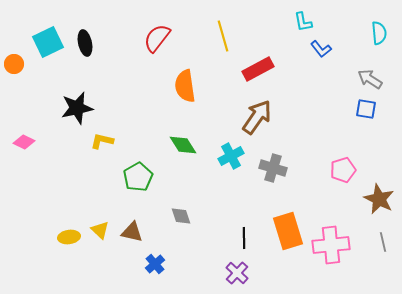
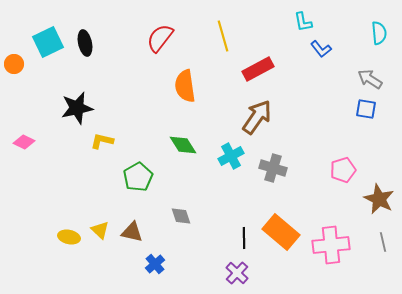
red semicircle: moved 3 px right
orange rectangle: moved 7 px left, 1 px down; rotated 33 degrees counterclockwise
yellow ellipse: rotated 20 degrees clockwise
